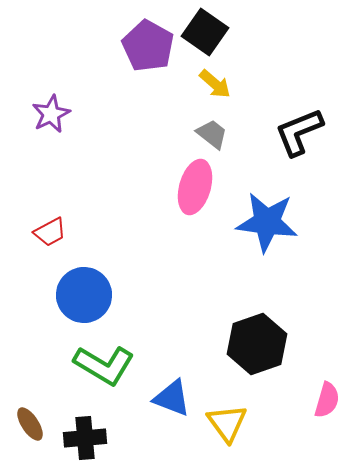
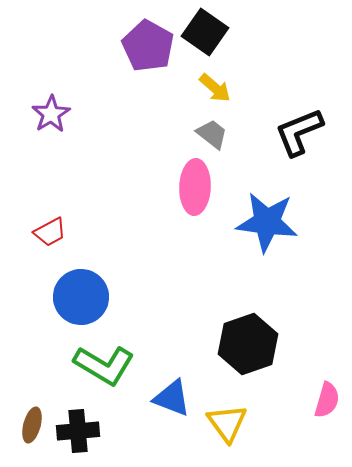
yellow arrow: moved 4 px down
purple star: rotated 6 degrees counterclockwise
pink ellipse: rotated 14 degrees counterclockwise
blue circle: moved 3 px left, 2 px down
black hexagon: moved 9 px left
brown ellipse: moved 2 px right, 1 px down; rotated 48 degrees clockwise
black cross: moved 7 px left, 7 px up
